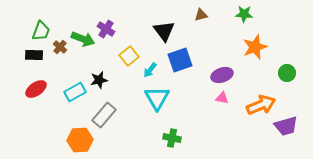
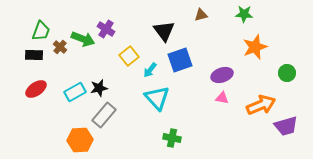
black star: moved 8 px down
cyan triangle: rotated 12 degrees counterclockwise
